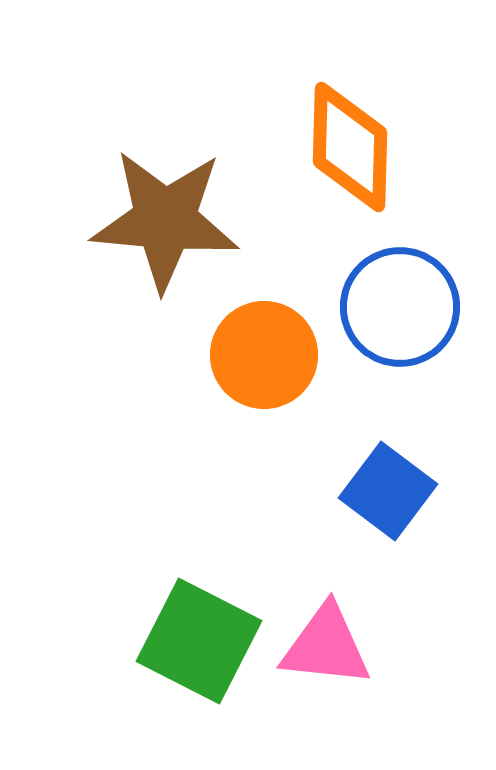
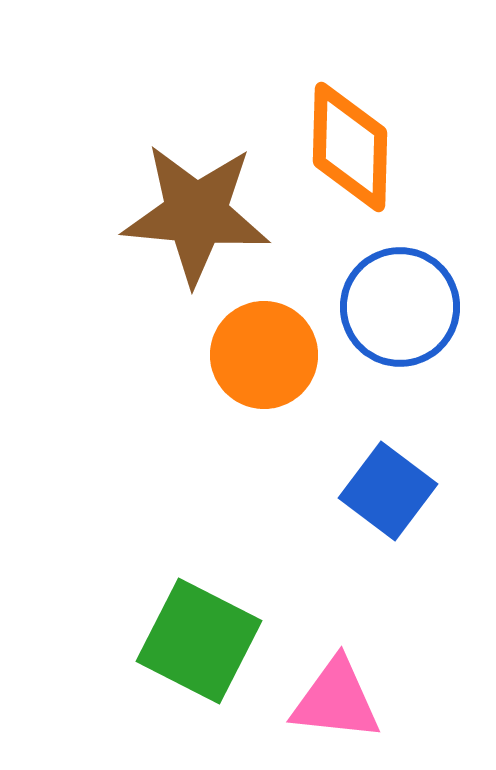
brown star: moved 31 px right, 6 px up
pink triangle: moved 10 px right, 54 px down
